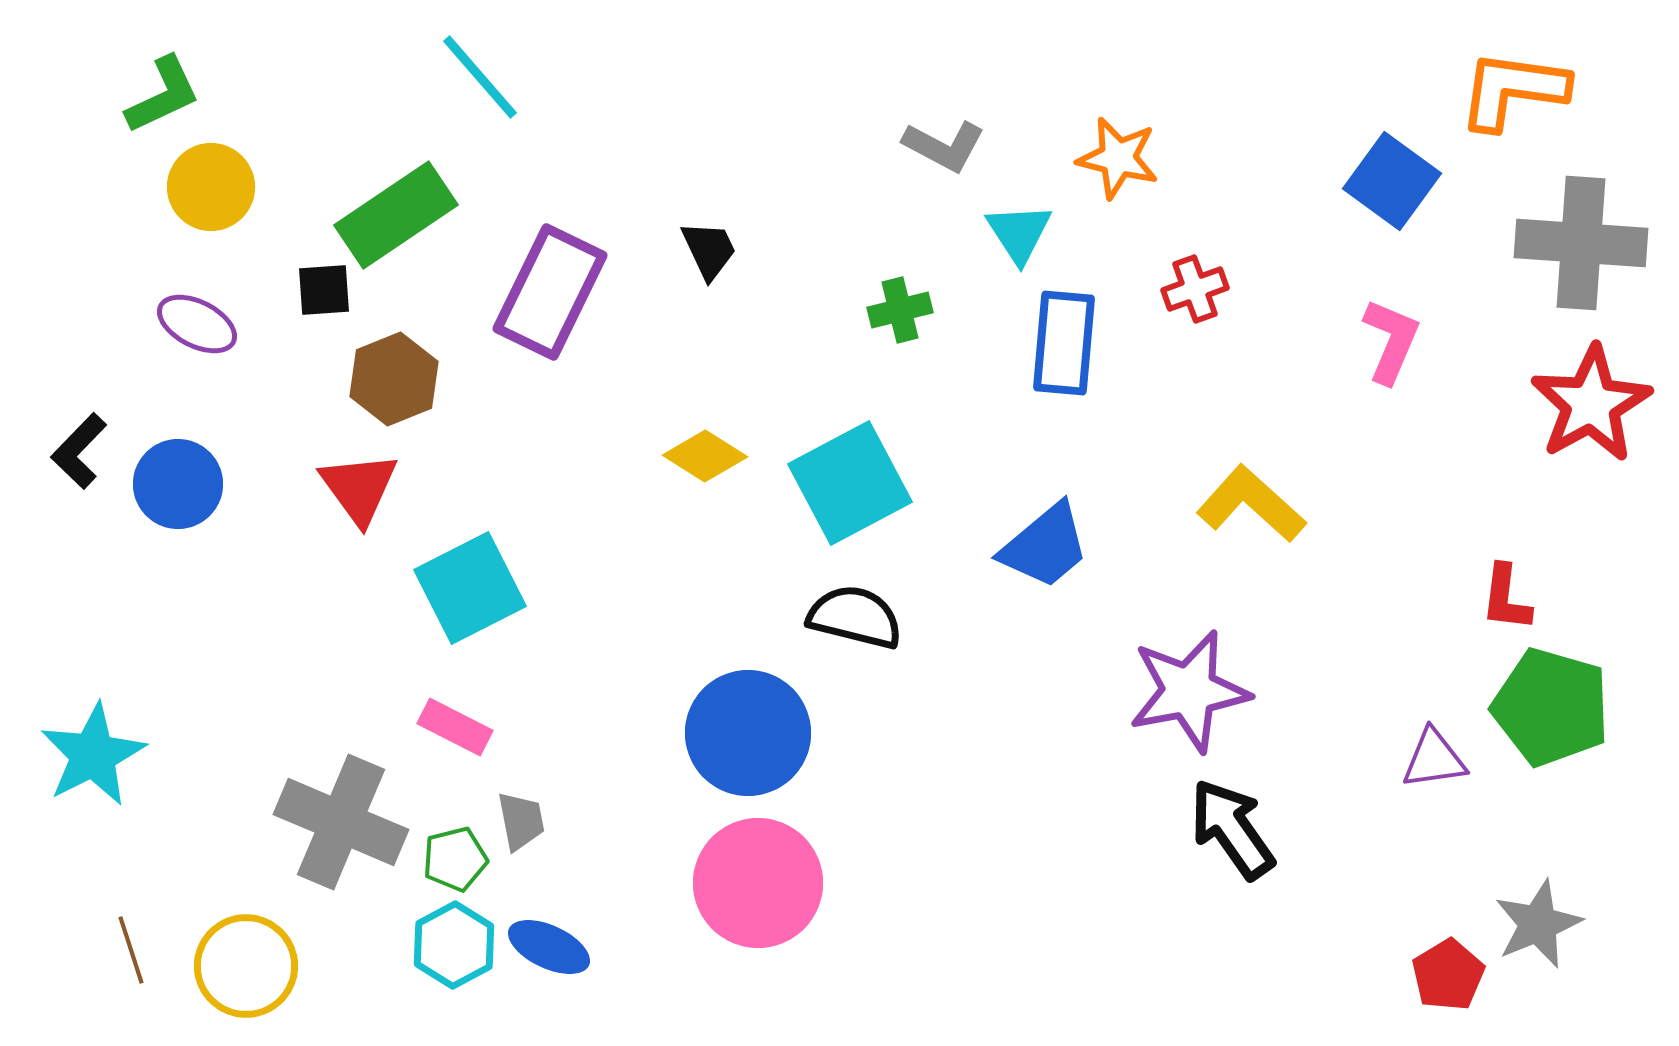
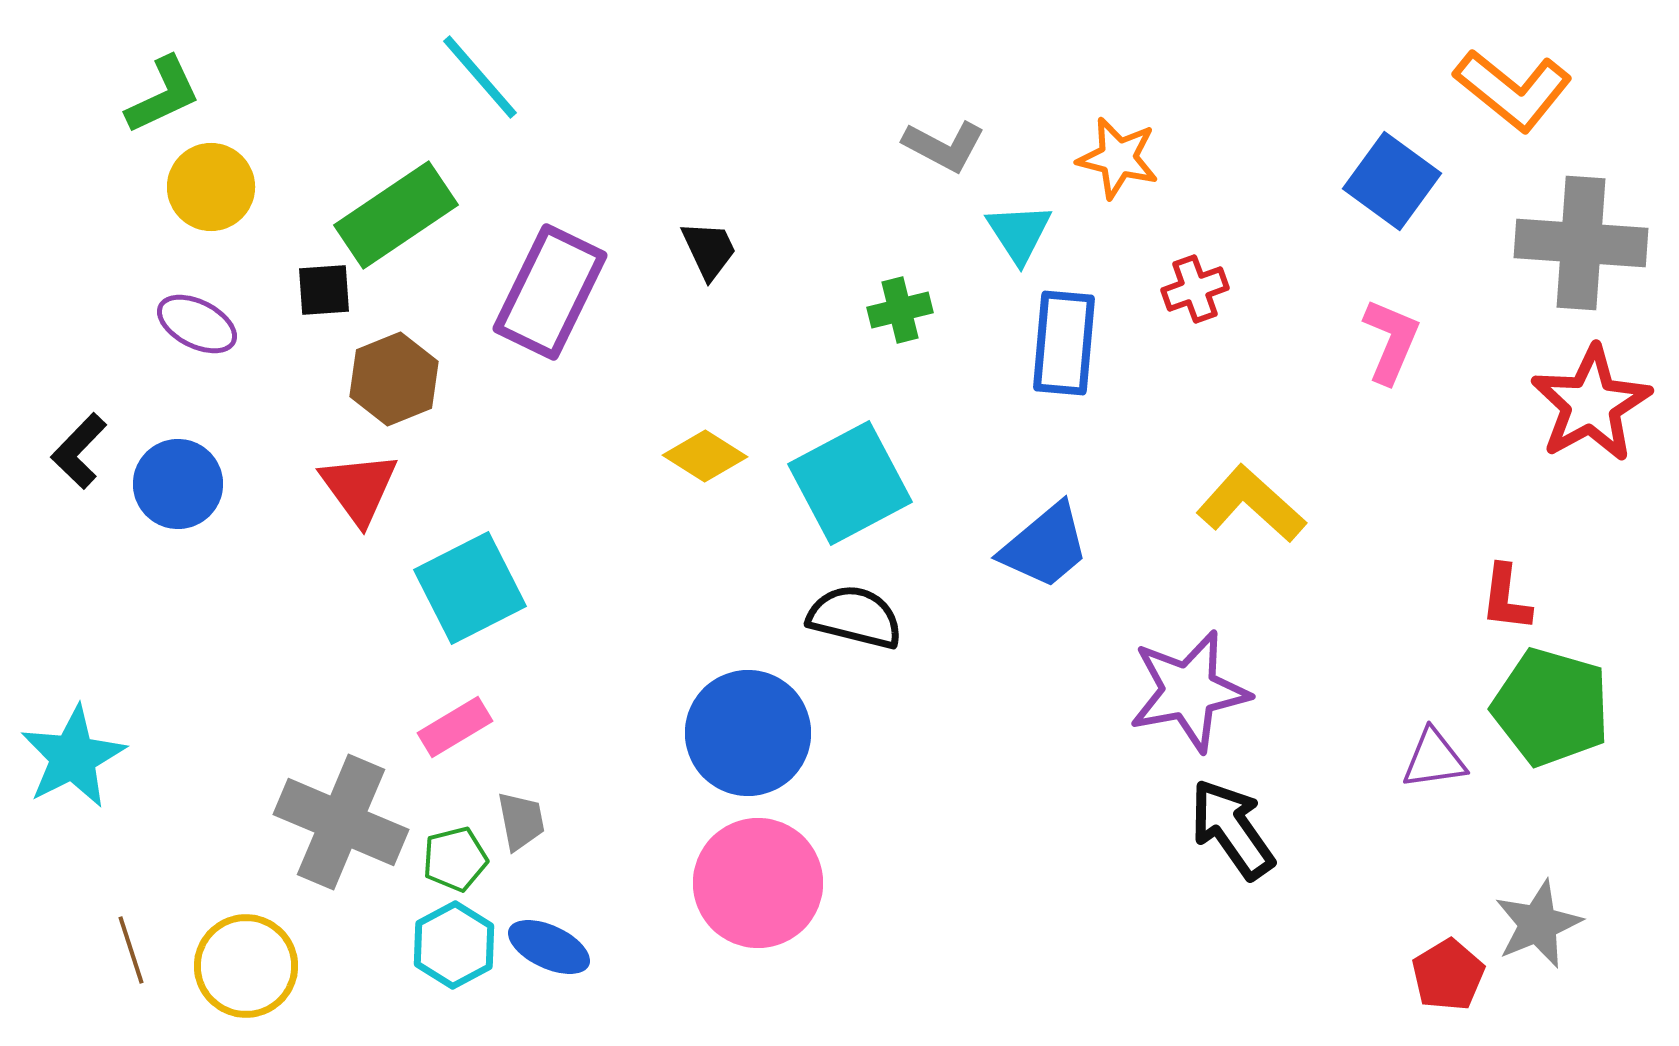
orange L-shape at (1513, 90): rotated 149 degrees counterclockwise
pink rectangle at (455, 727): rotated 58 degrees counterclockwise
cyan star at (93, 755): moved 20 px left, 2 px down
